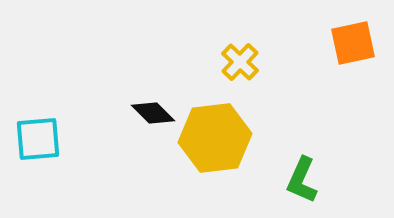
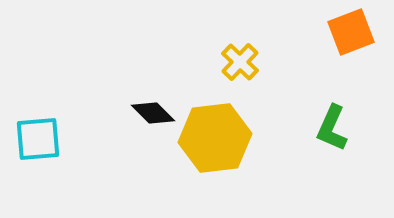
orange square: moved 2 px left, 11 px up; rotated 9 degrees counterclockwise
green L-shape: moved 30 px right, 52 px up
